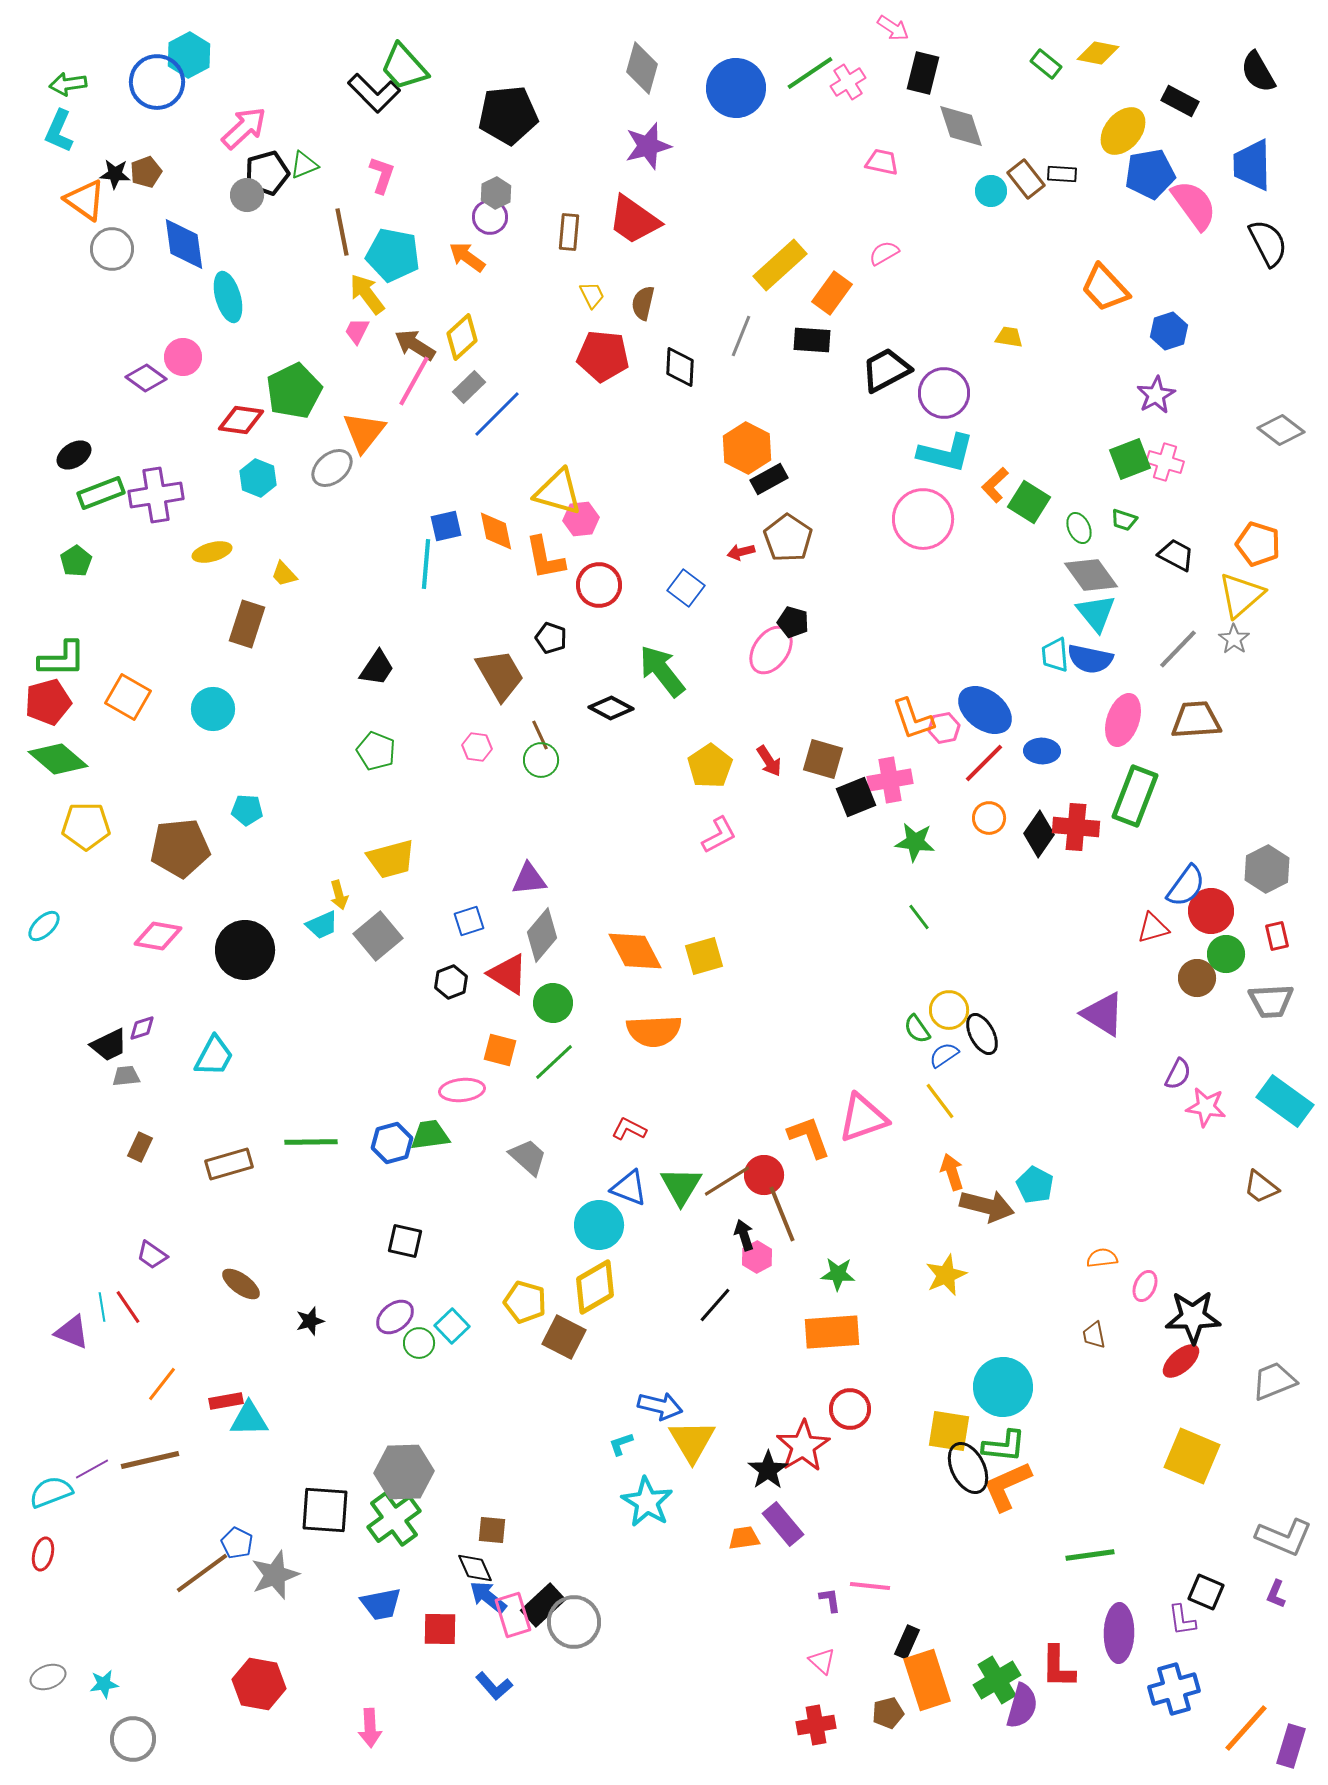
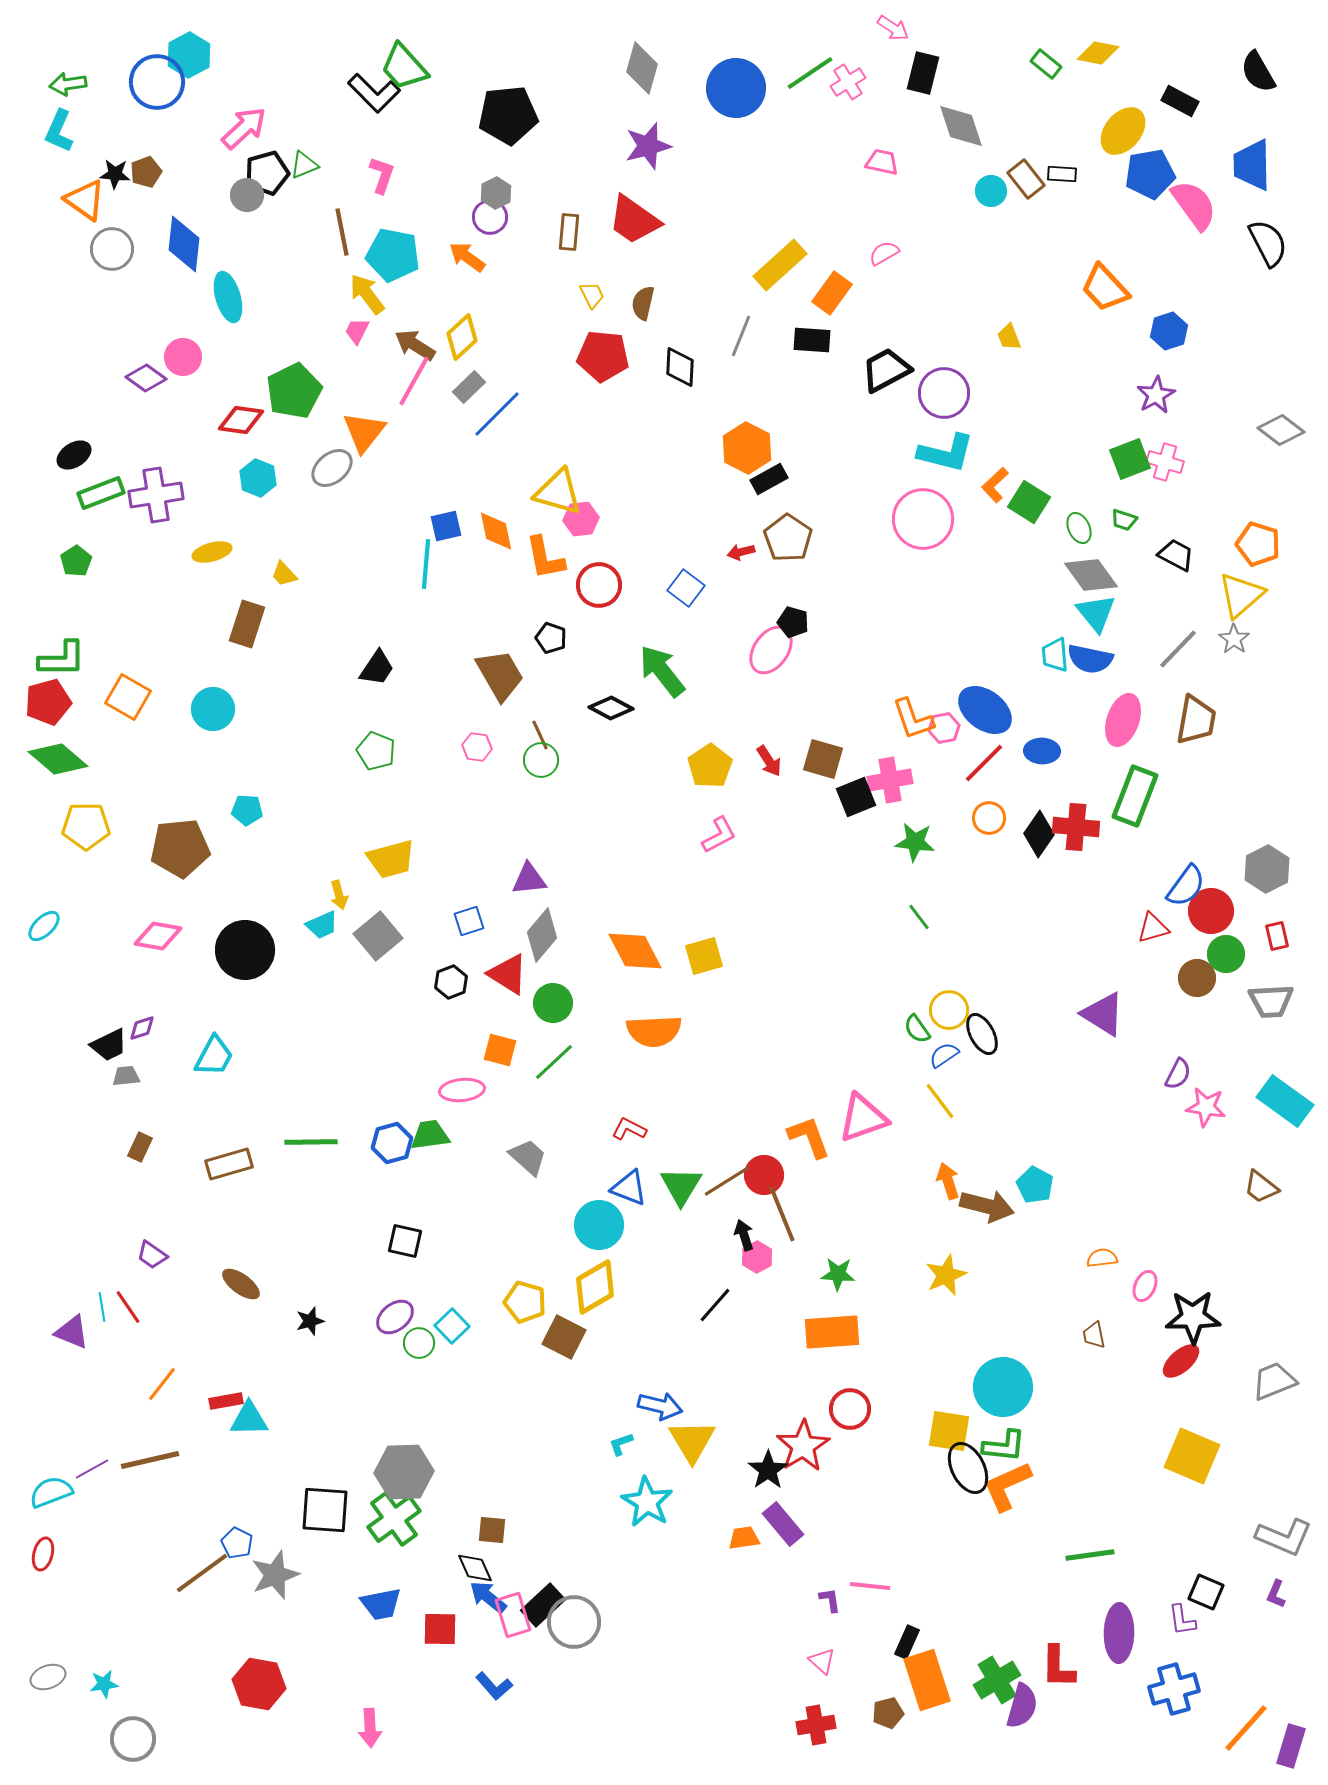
blue diamond at (184, 244): rotated 14 degrees clockwise
yellow trapezoid at (1009, 337): rotated 120 degrees counterclockwise
brown trapezoid at (1196, 720): rotated 104 degrees clockwise
orange arrow at (952, 1172): moved 4 px left, 9 px down
